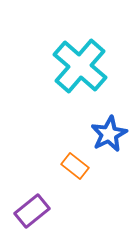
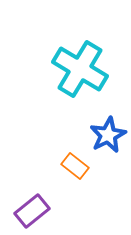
cyan cross: moved 3 px down; rotated 10 degrees counterclockwise
blue star: moved 1 px left, 1 px down
